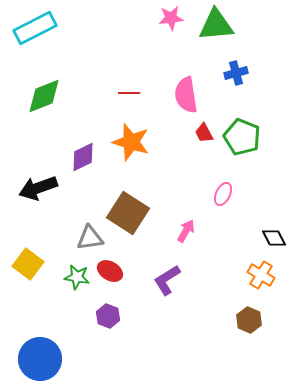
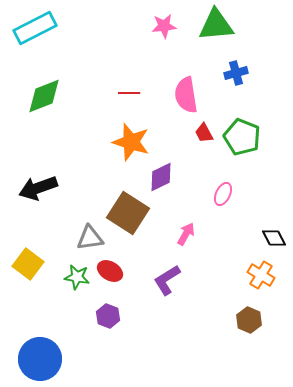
pink star: moved 7 px left, 8 px down
purple diamond: moved 78 px right, 20 px down
pink arrow: moved 3 px down
